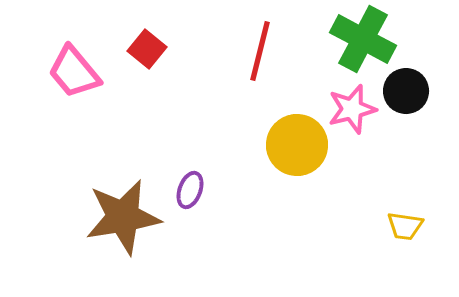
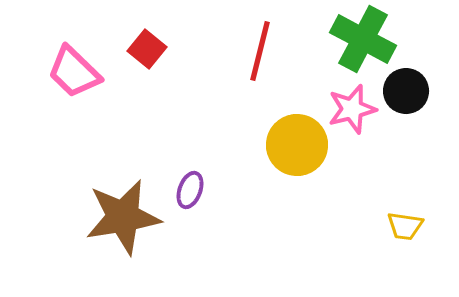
pink trapezoid: rotated 6 degrees counterclockwise
